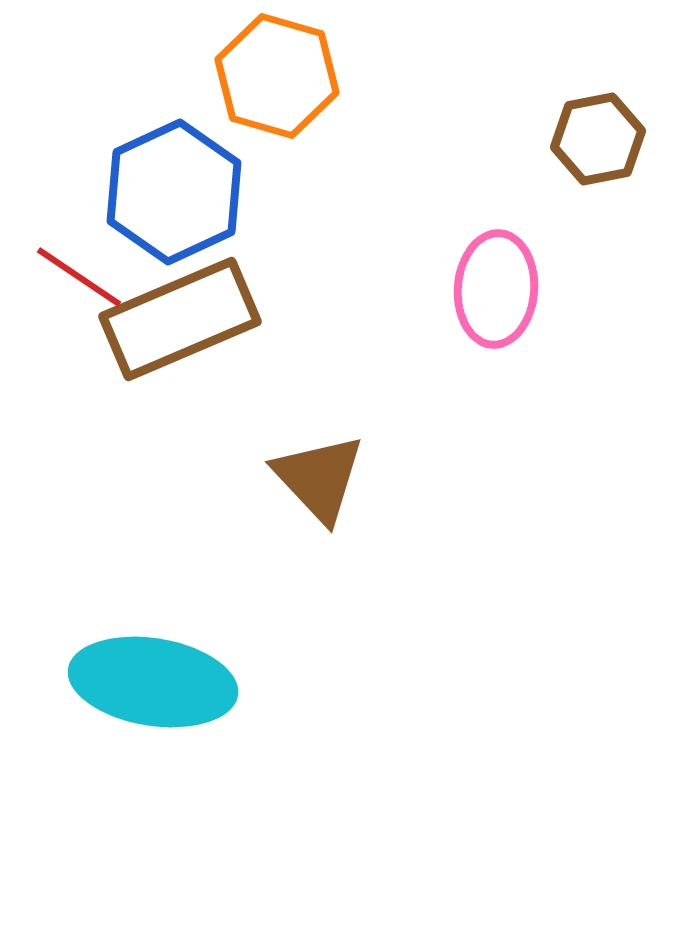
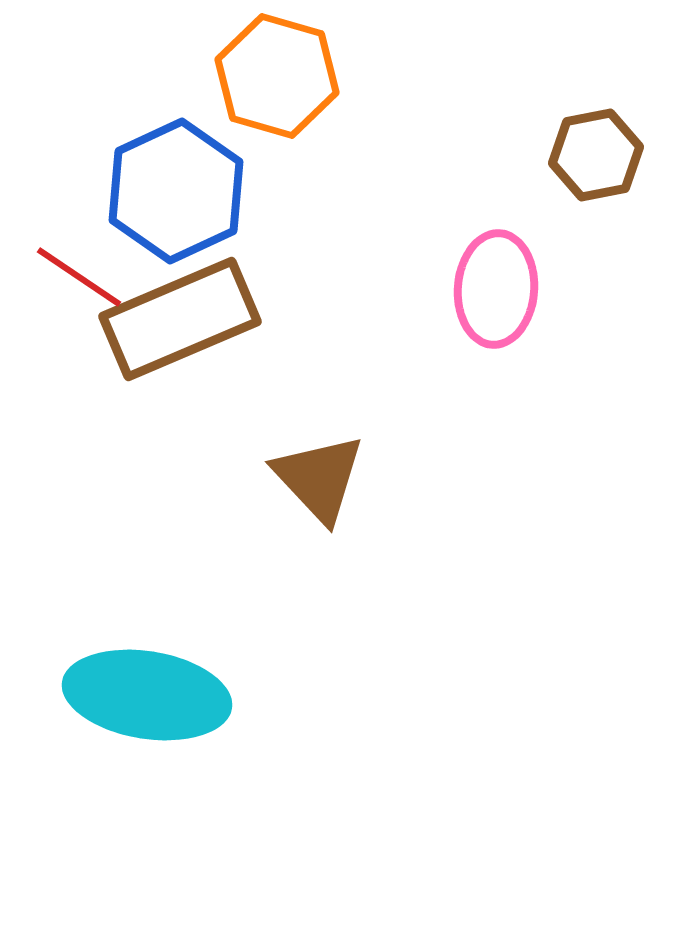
brown hexagon: moved 2 px left, 16 px down
blue hexagon: moved 2 px right, 1 px up
cyan ellipse: moved 6 px left, 13 px down
